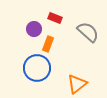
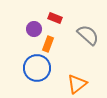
gray semicircle: moved 3 px down
